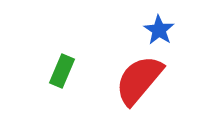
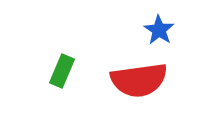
red semicircle: rotated 138 degrees counterclockwise
